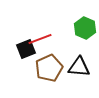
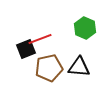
brown pentagon: rotated 12 degrees clockwise
